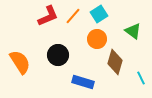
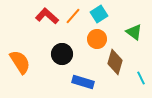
red L-shape: moved 1 px left; rotated 115 degrees counterclockwise
green triangle: moved 1 px right, 1 px down
black circle: moved 4 px right, 1 px up
